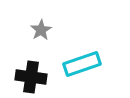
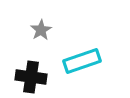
cyan rectangle: moved 3 px up
